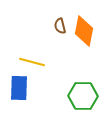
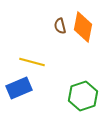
orange diamond: moved 1 px left, 4 px up
blue rectangle: rotated 65 degrees clockwise
green hexagon: rotated 20 degrees counterclockwise
